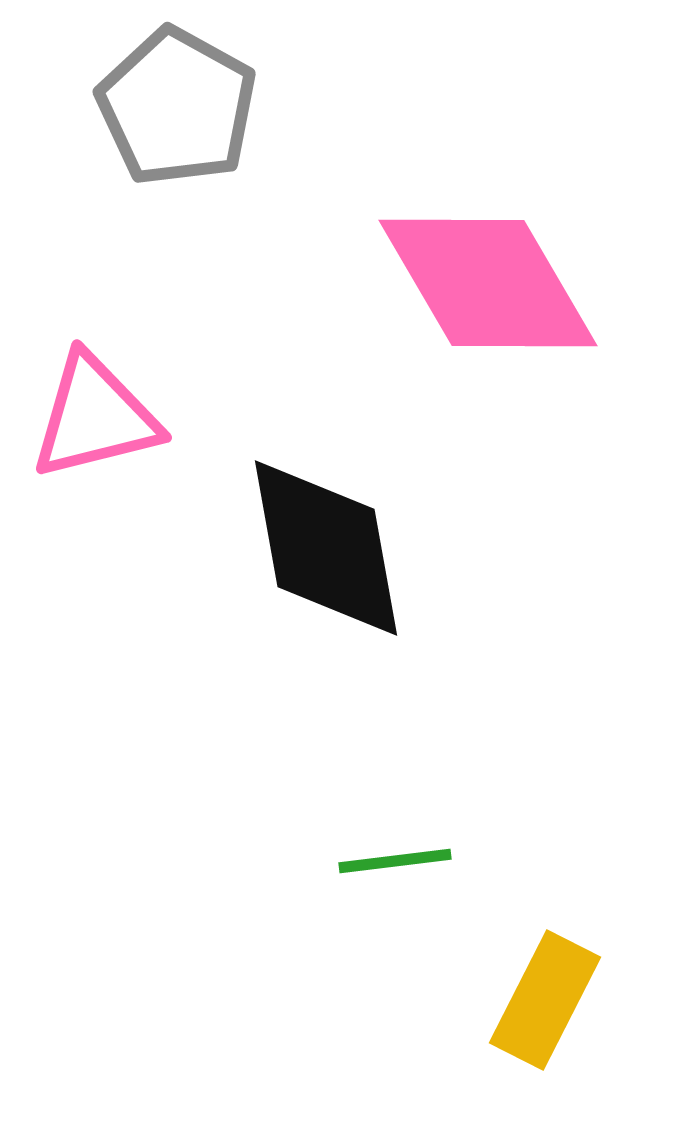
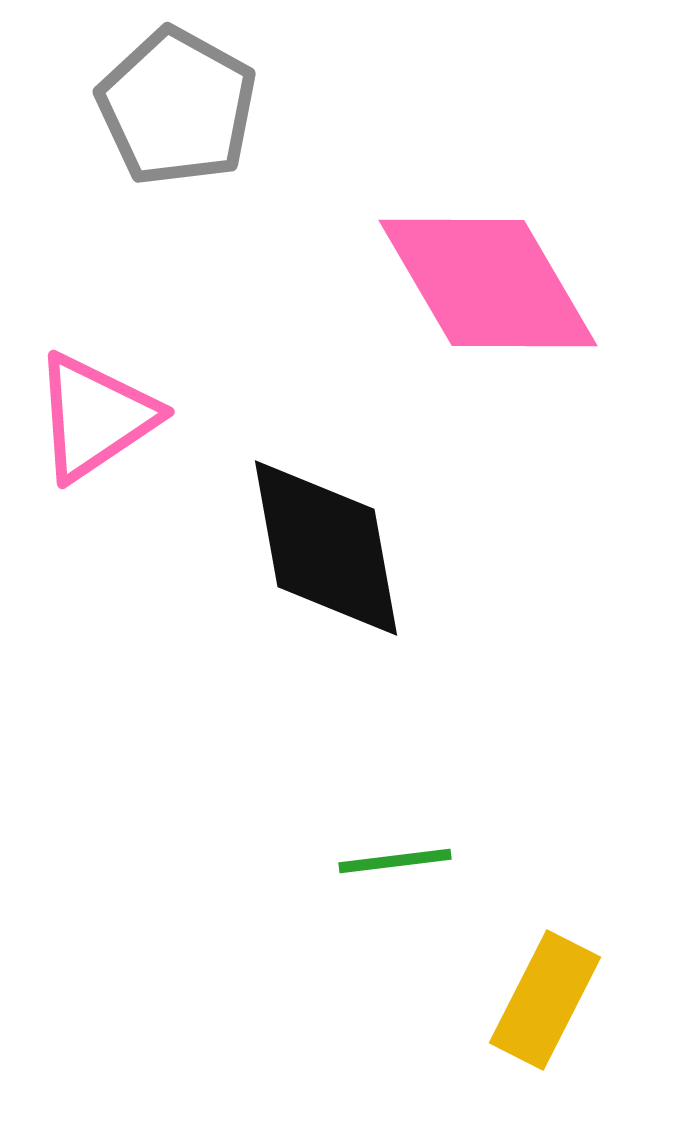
pink triangle: rotated 20 degrees counterclockwise
